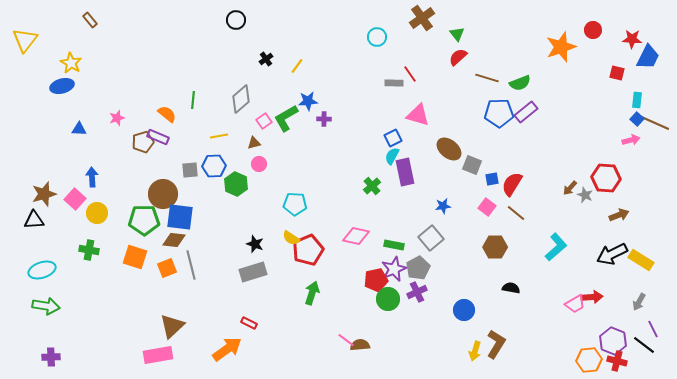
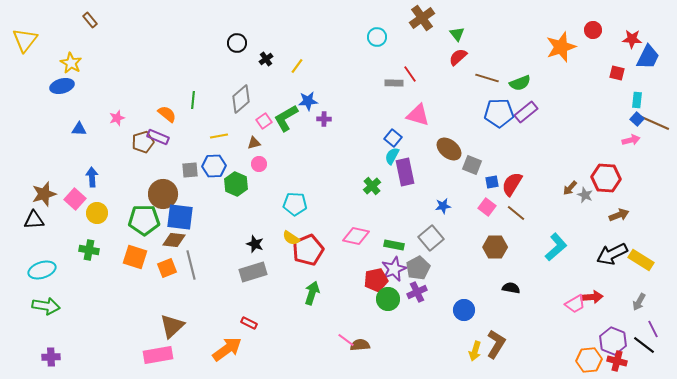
black circle at (236, 20): moved 1 px right, 23 px down
blue square at (393, 138): rotated 24 degrees counterclockwise
blue square at (492, 179): moved 3 px down
